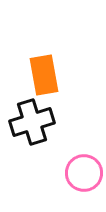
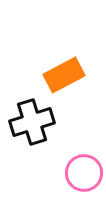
orange rectangle: moved 20 px right; rotated 72 degrees clockwise
